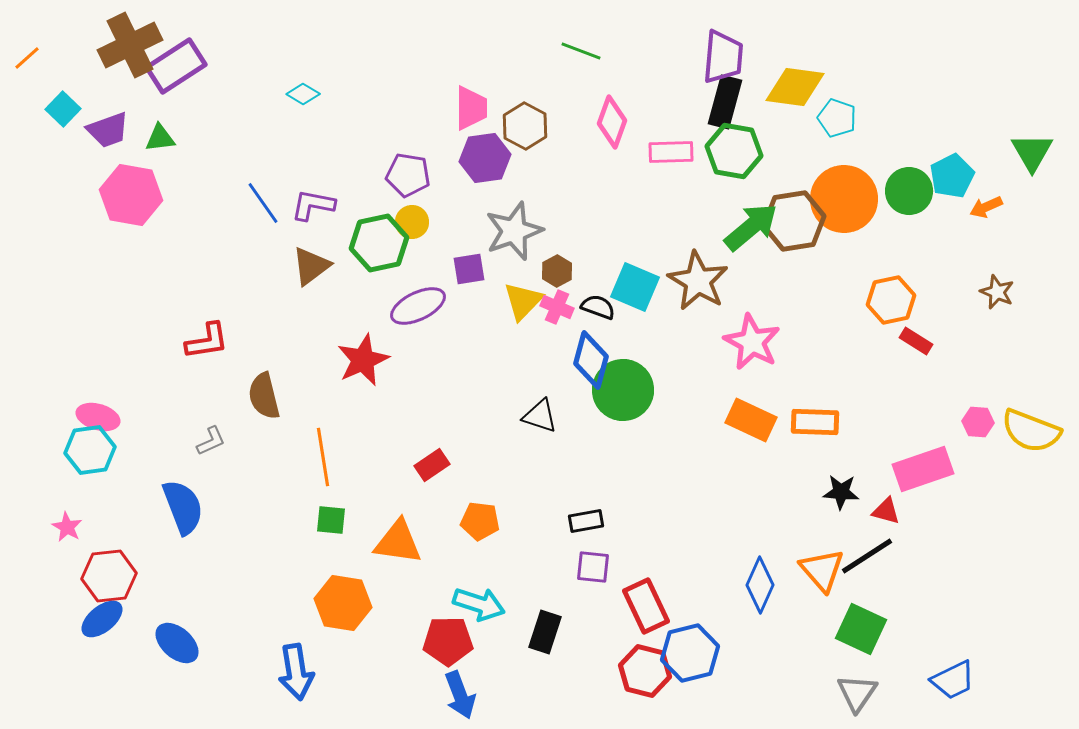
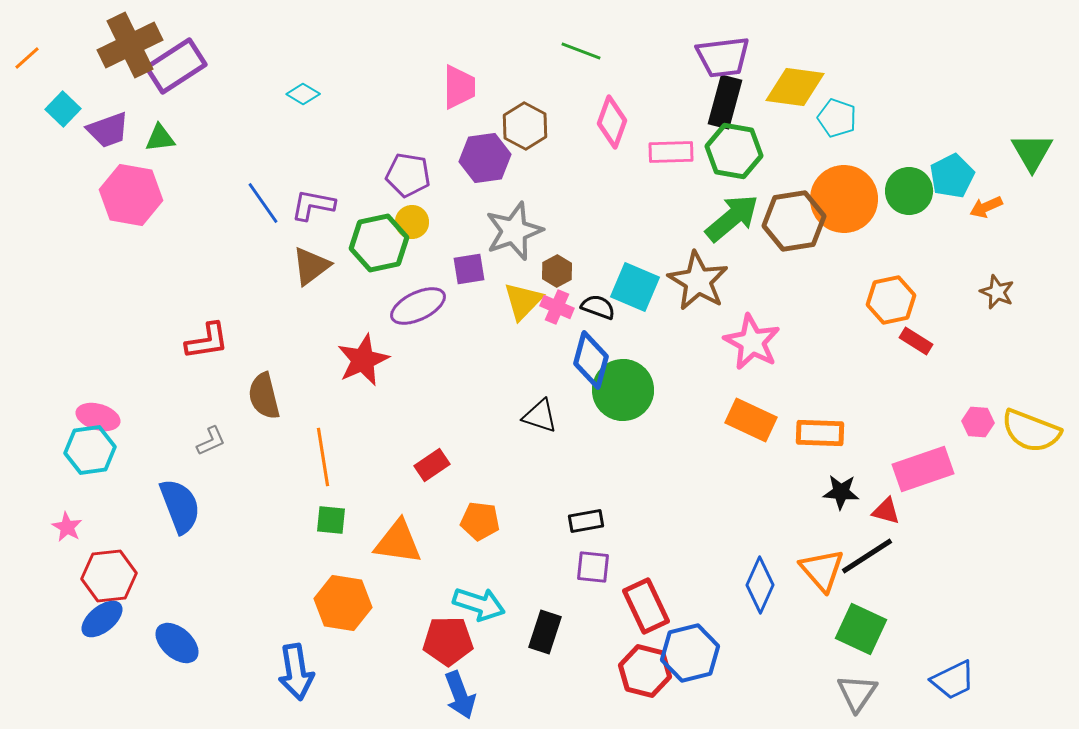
purple trapezoid at (723, 57): rotated 78 degrees clockwise
pink trapezoid at (471, 108): moved 12 px left, 21 px up
green arrow at (751, 227): moved 19 px left, 9 px up
orange rectangle at (815, 422): moved 5 px right, 11 px down
blue semicircle at (183, 507): moved 3 px left, 1 px up
